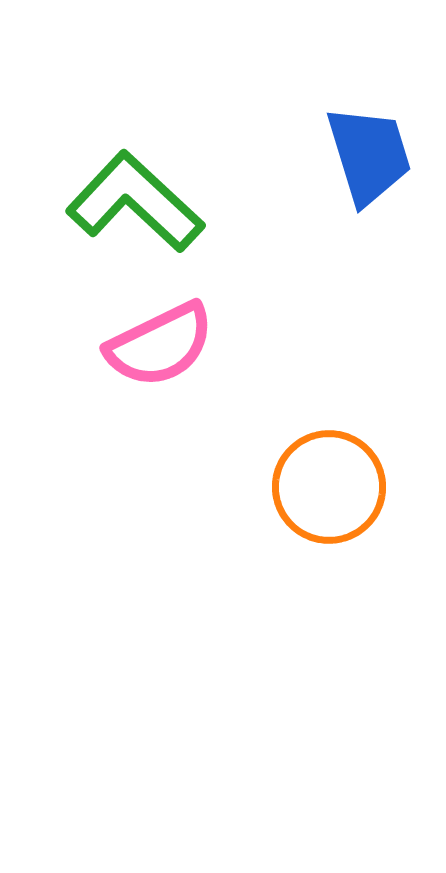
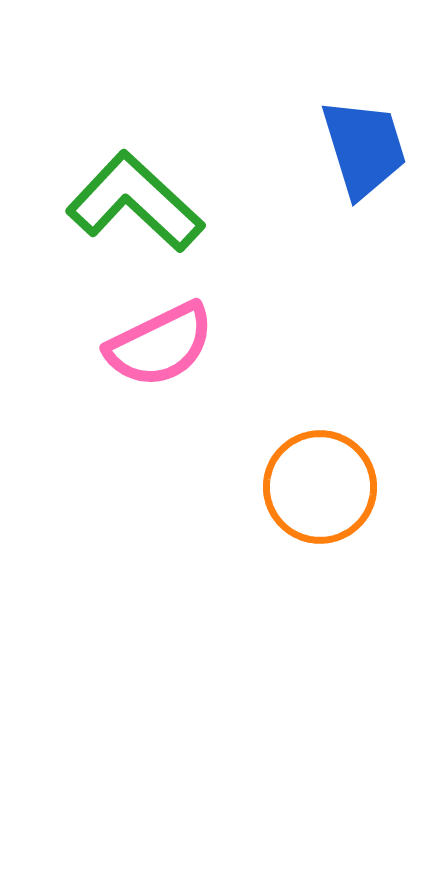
blue trapezoid: moved 5 px left, 7 px up
orange circle: moved 9 px left
